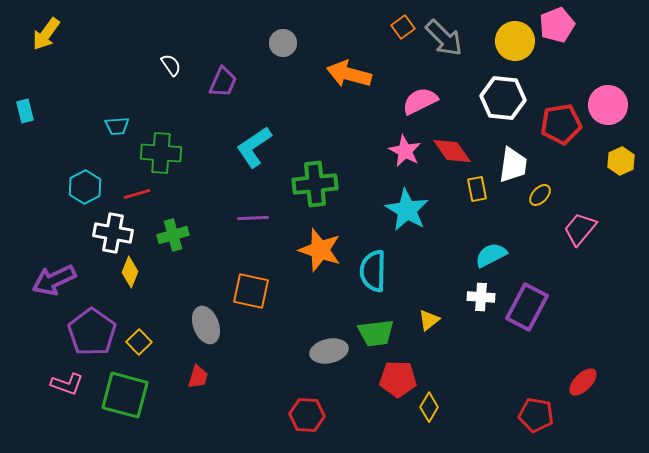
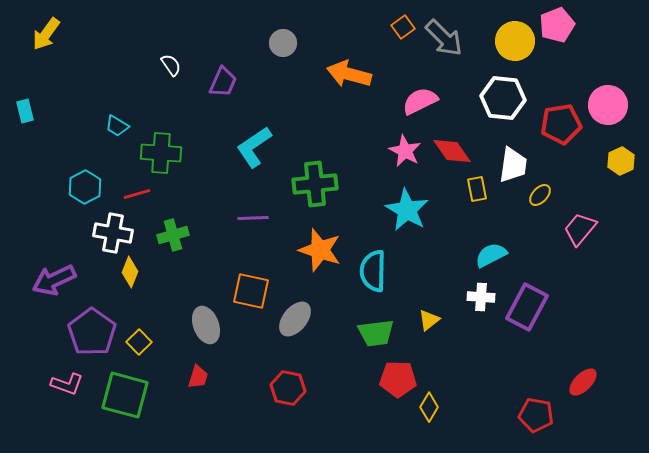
cyan trapezoid at (117, 126): rotated 35 degrees clockwise
gray ellipse at (329, 351): moved 34 px left, 32 px up; rotated 39 degrees counterclockwise
red hexagon at (307, 415): moved 19 px left, 27 px up; rotated 8 degrees clockwise
